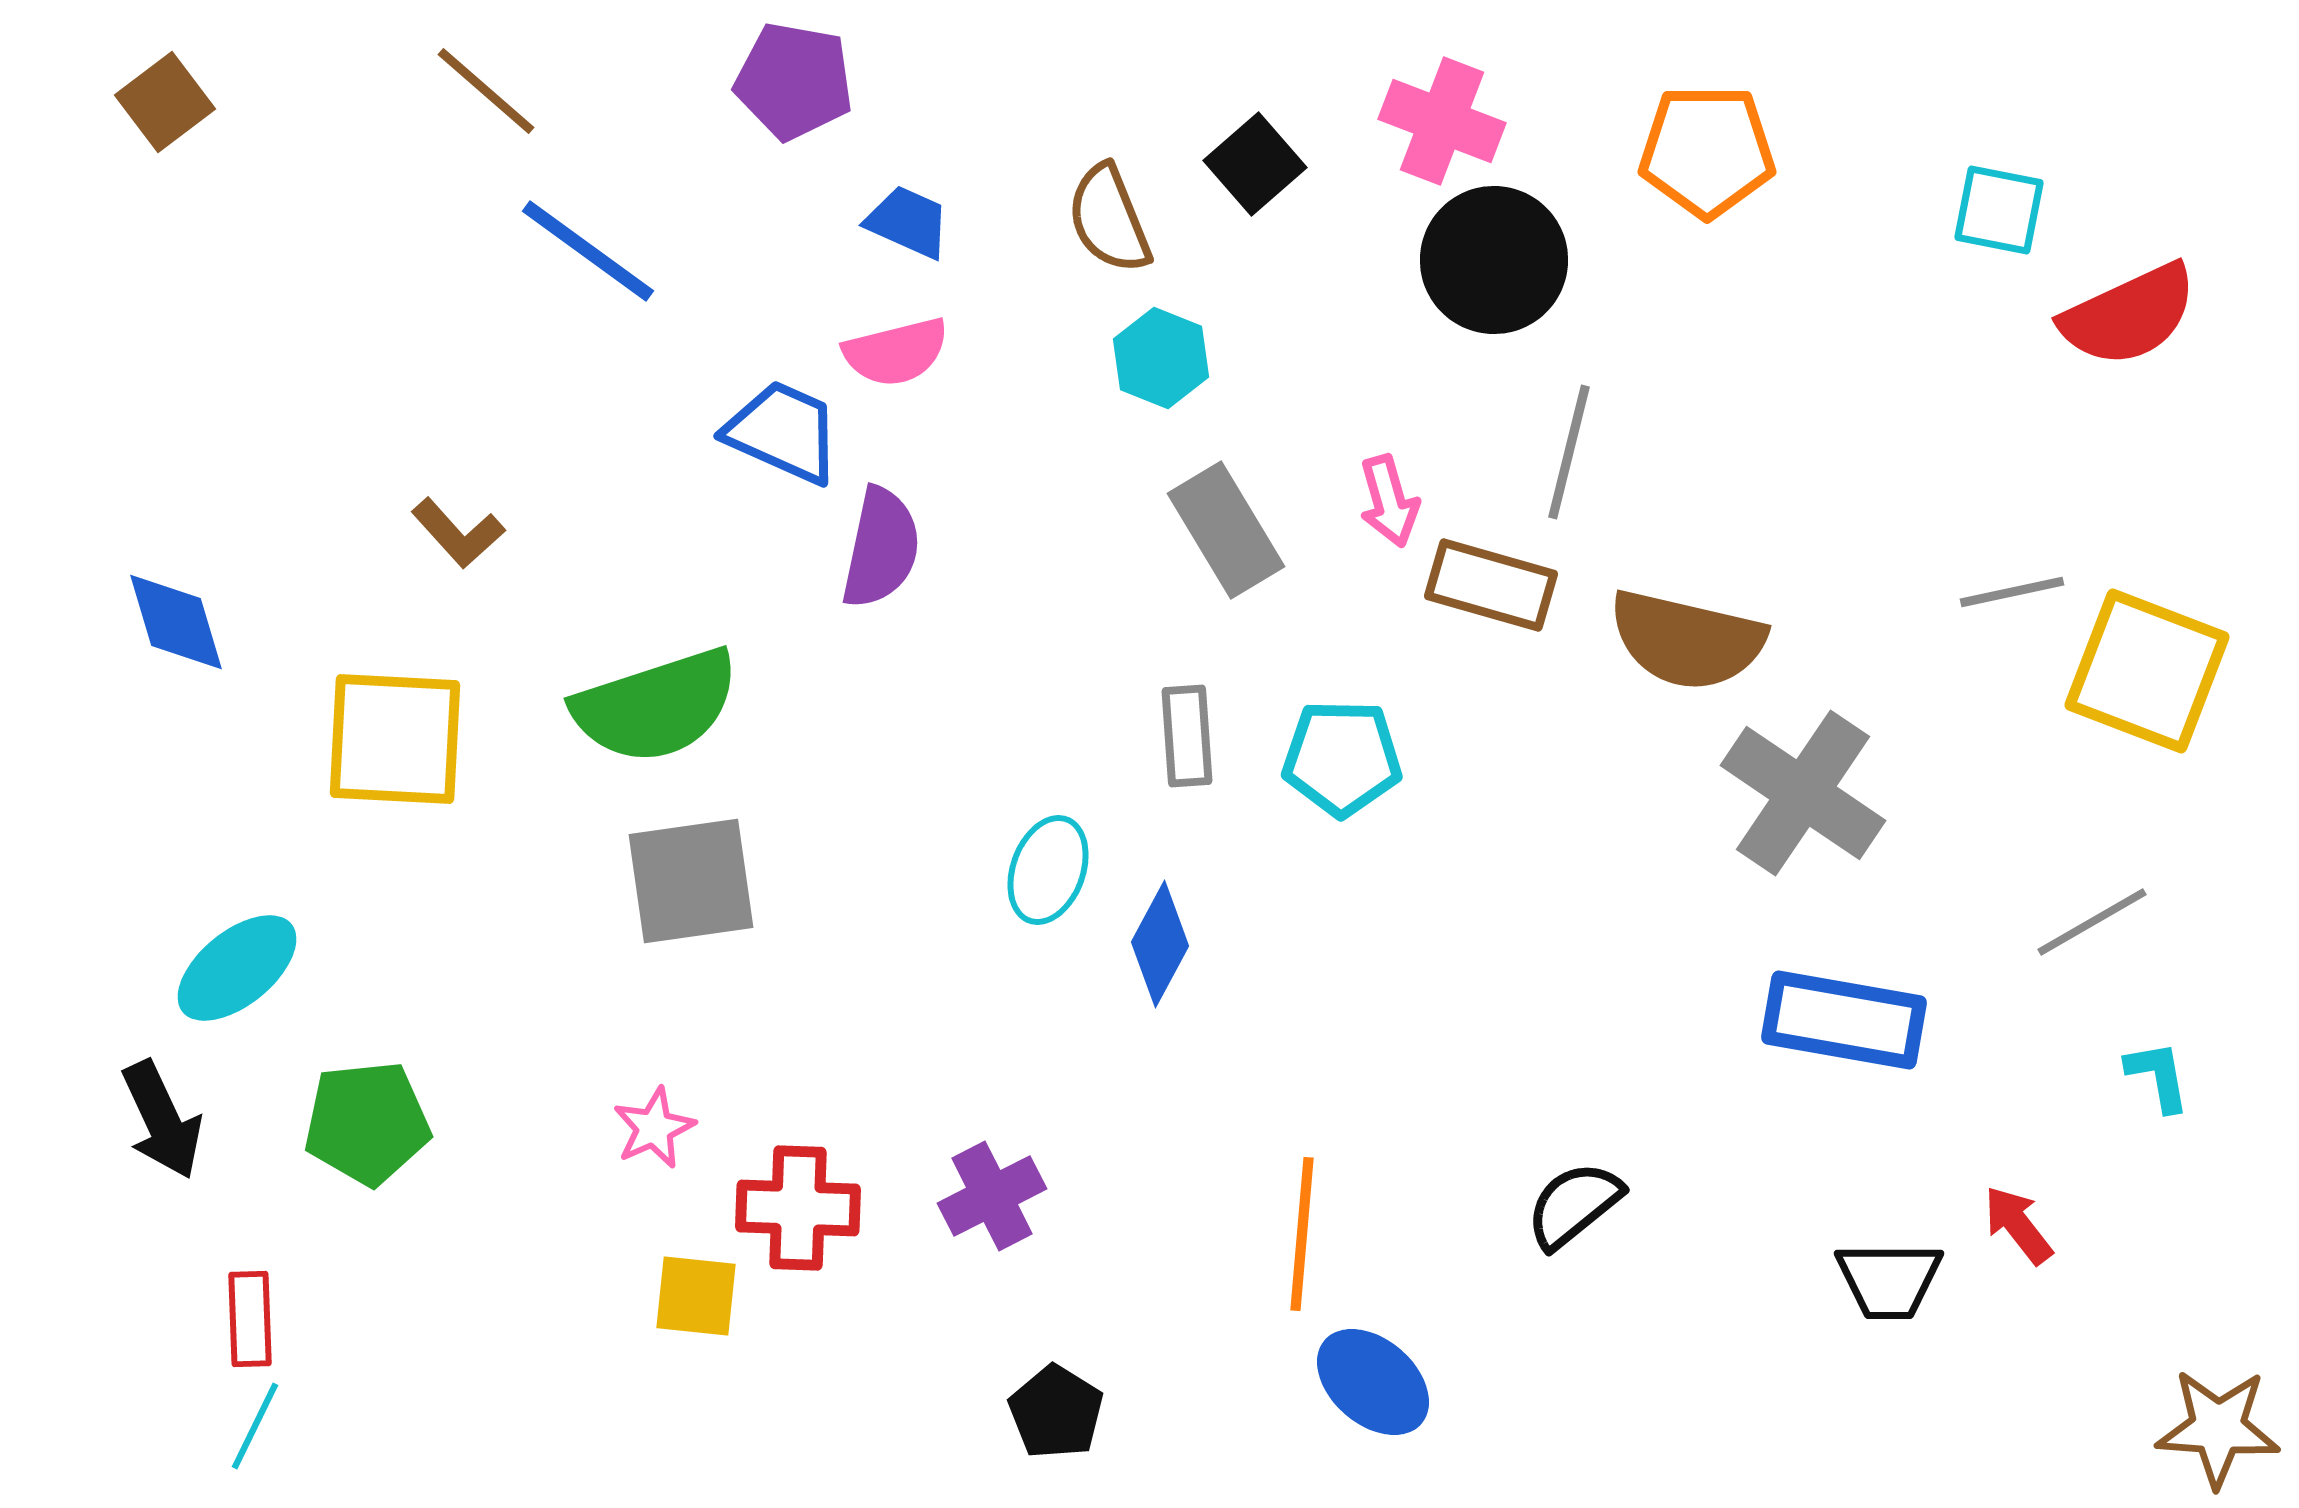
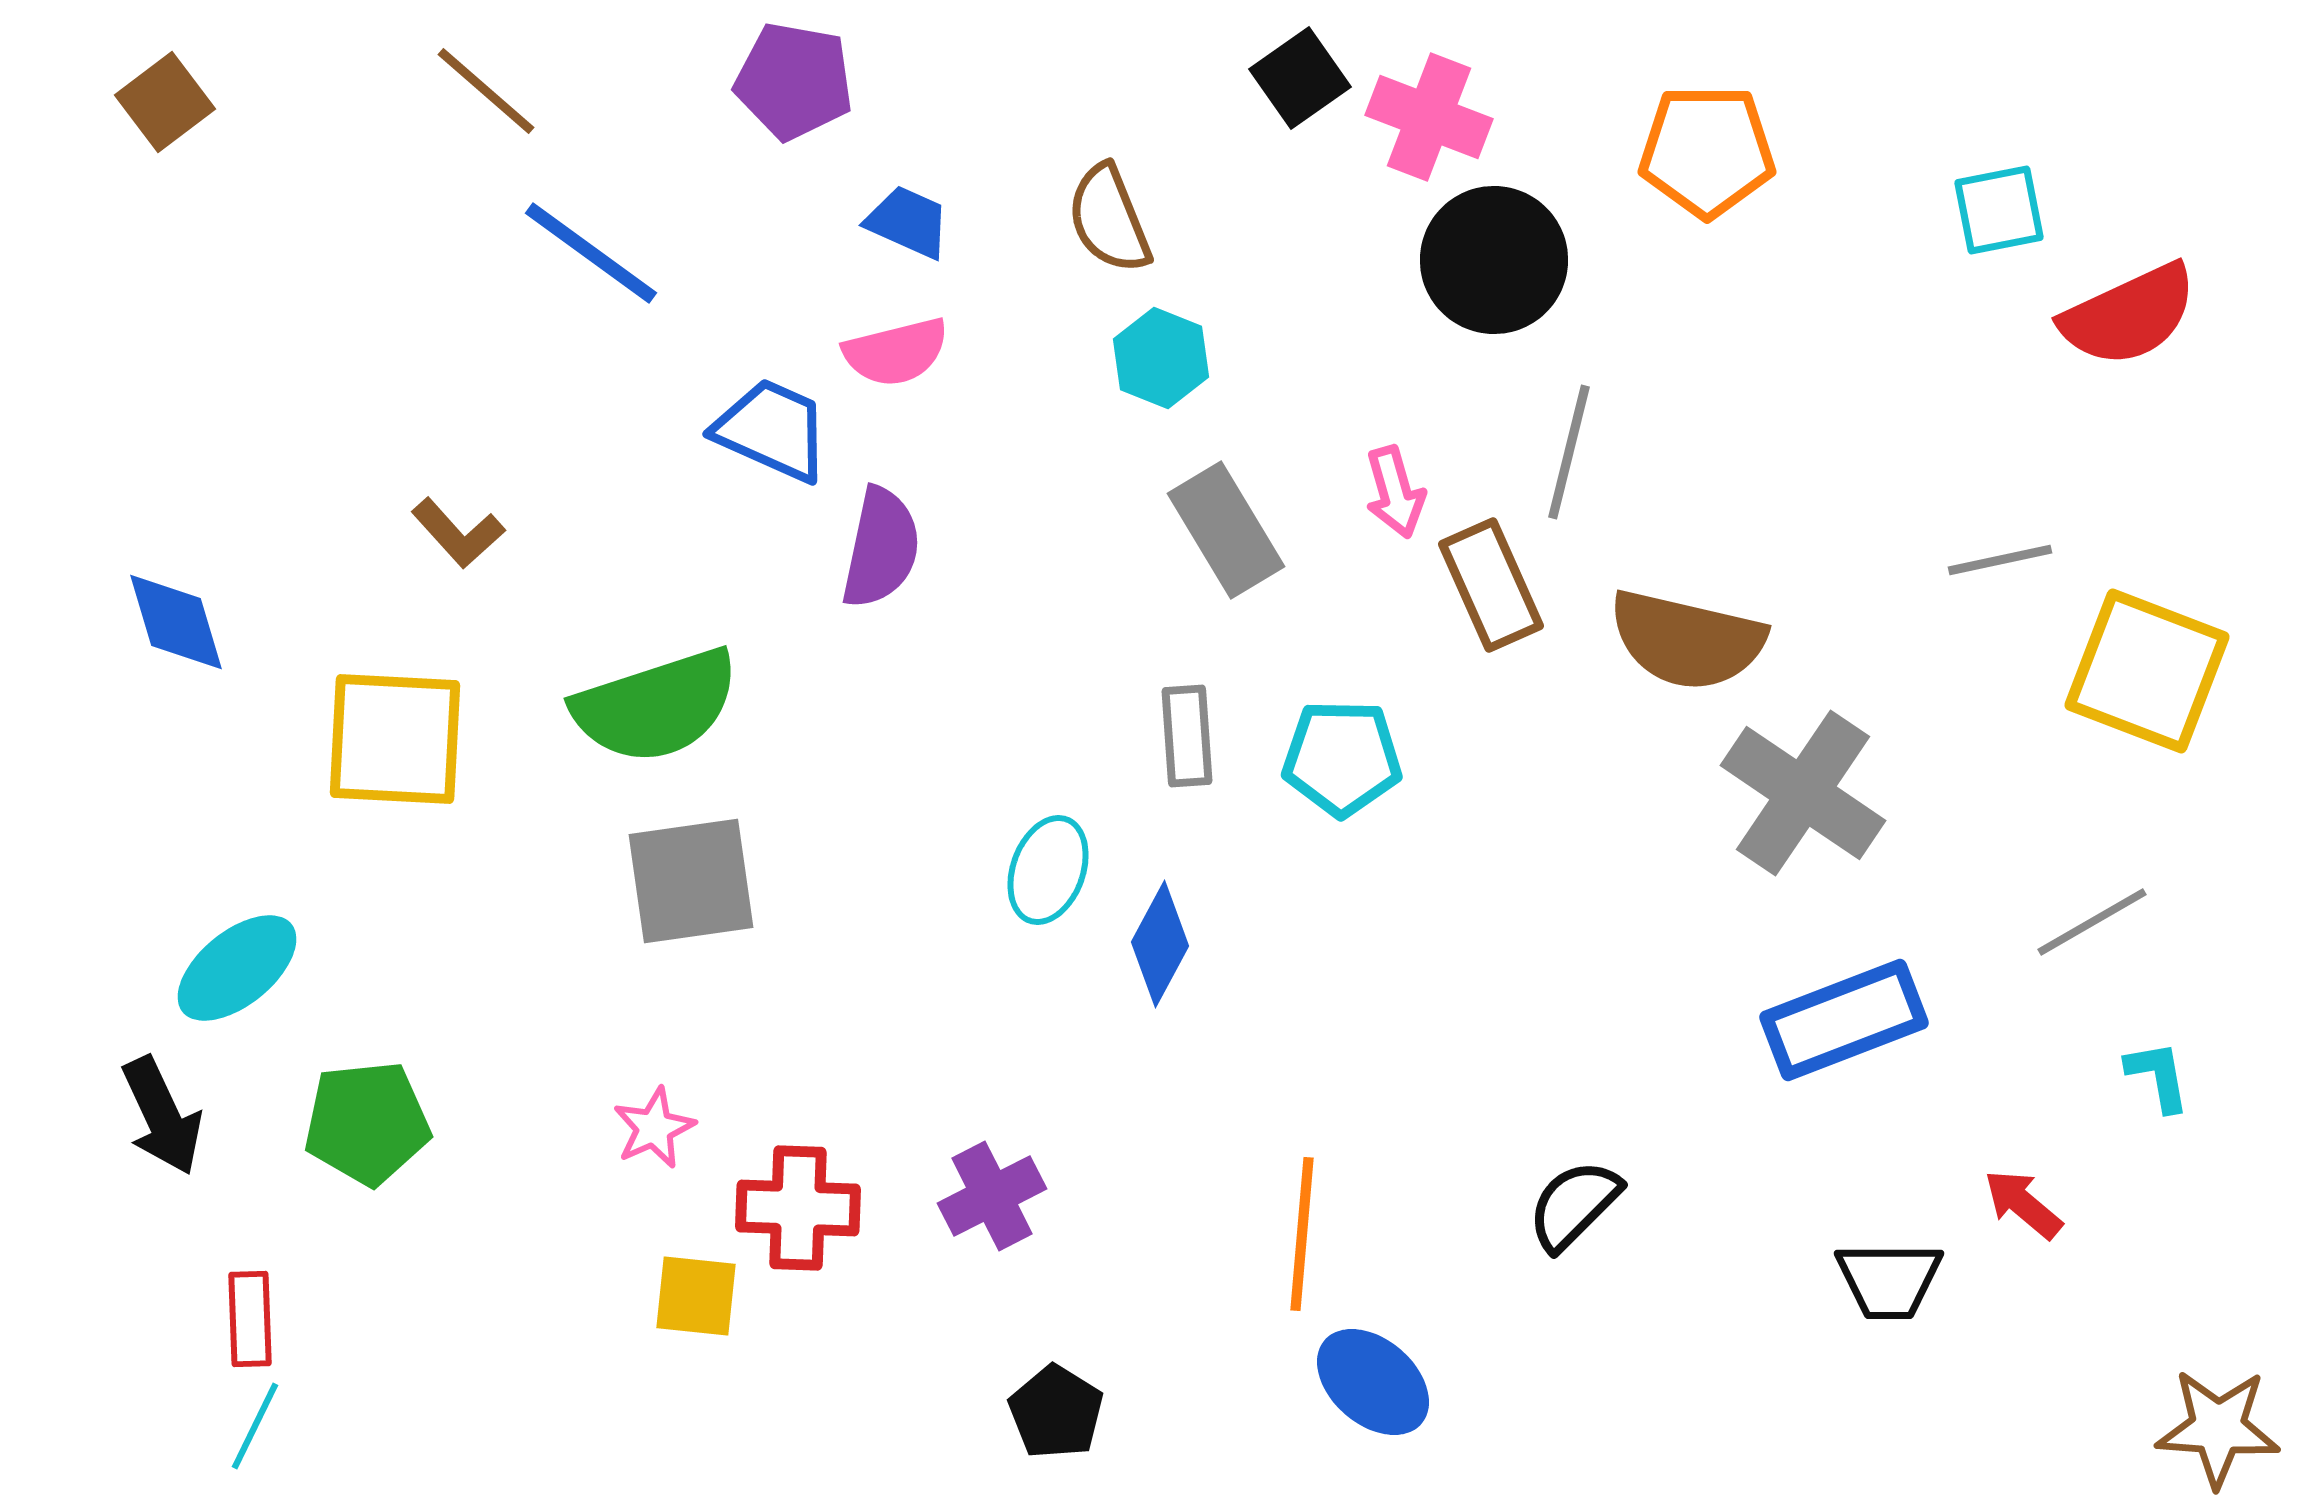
pink cross at (1442, 121): moved 13 px left, 4 px up
black square at (1255, 164): moved 45 px right, 86 px up; rotated 6 degrees clockwise
cyan square at (1999, 210): rotated 22 degrees counterclockwise
blue line at (588, 251): moved 3 px right, 2 px down
blue trapezoid at (783, 432): moved 11 px left, 2 px up
pink arrow at (1389, 501): moved 6 px right, 9 px up
brown rectangle at (1491, 585): rotated 50 degrees clockwise
gray line at (2012, 592): moved 12 px left, 32 px up
blue rectangle at (1844, 1020): rotated 31 degrees counterclockwise
black arrow at (162, 1120): moved 4 px up
black semicircle at (1574, 1205): rotated 6 degrees counterclockwise
red arrow at (2018, 1225): moved 5 px right, 21 px up; rotated 12 degrees counterclockwise
